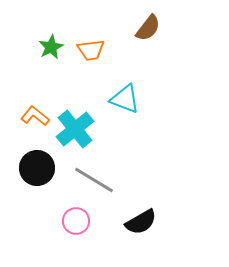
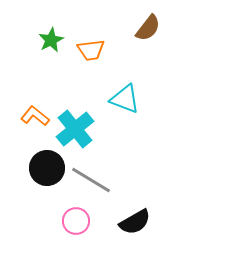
green star: moved 7 px up
black circle: moved 10 px right
gray line: moved 3 px left
black semicircle: moved 6 px left
